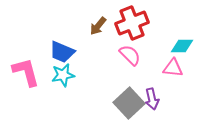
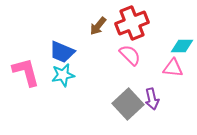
gray square: moved 1 px left, 1 px down
